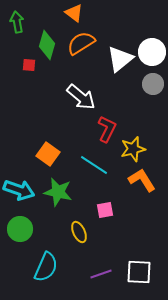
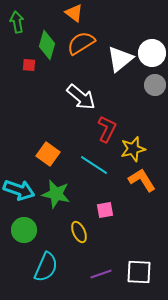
white circle: moved 1 px down
gray circle: moved 2 px right, 1 px down
green star: moved 2 px left, 2 px down
green circle: moved 4 px right, 1 px down
